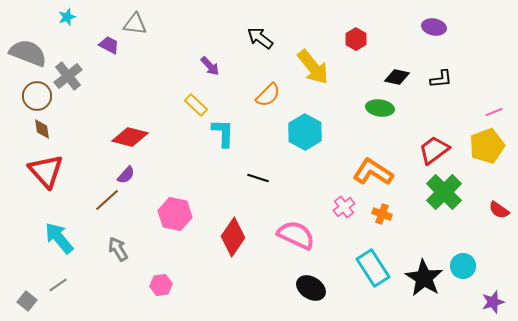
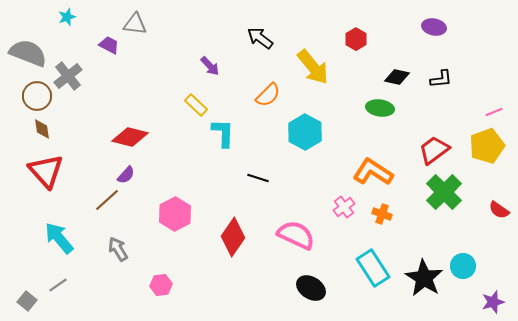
pink hexagon at (175, 214): rotated 20 degrees clockwise
